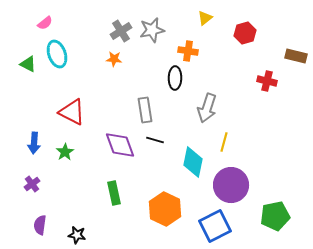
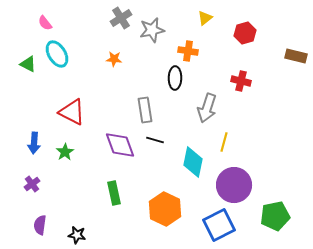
pink semicircle: rotated 91 degrees clockwise
gray cross: moved 13 px up
cyan ellipse: rotated 12 degrees counterclockwise
red cross: moved 26 px left
purple circle: moved 3 px right
blue square: moved 4 px right, 1 px up
